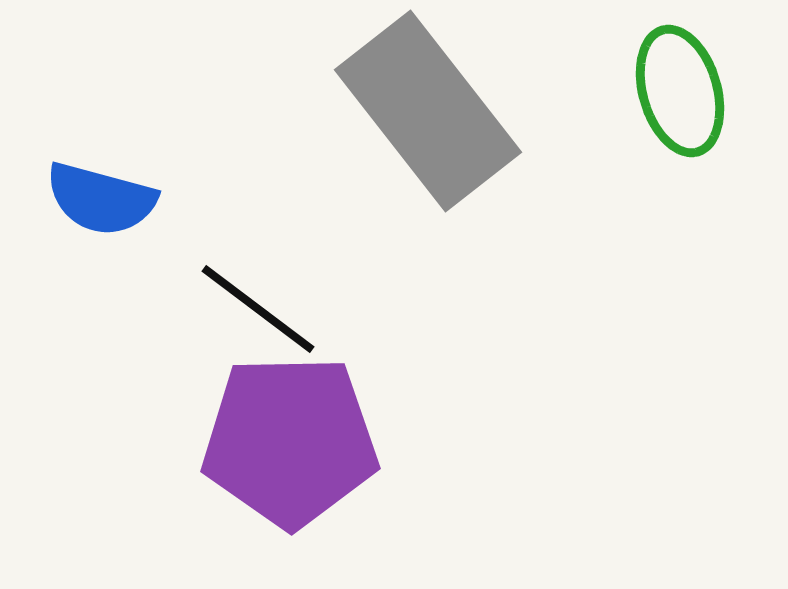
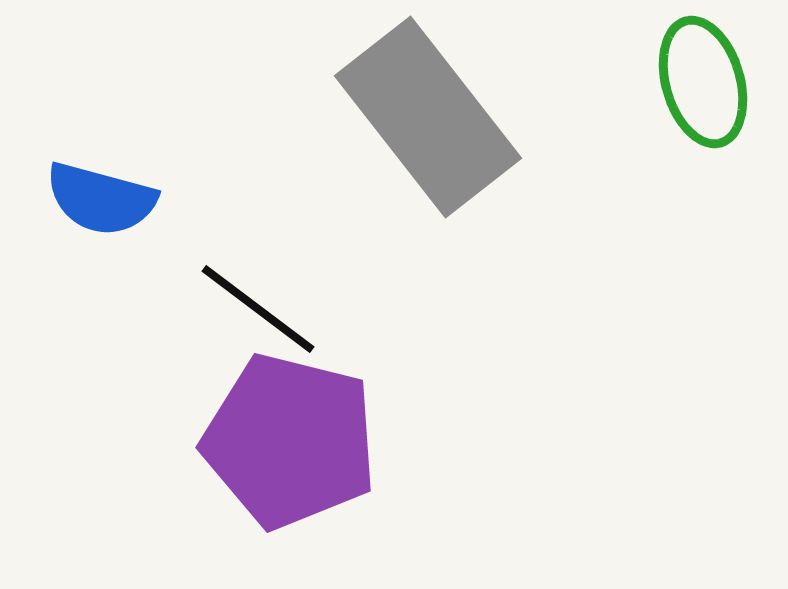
green ellipse: moved 23 px right, 9 px up
gray rectangle: moved 6 px down
purple pentagon: rotated 15 degrees clockwise
